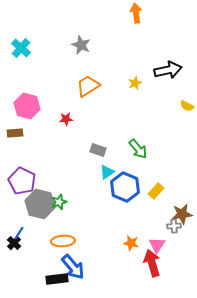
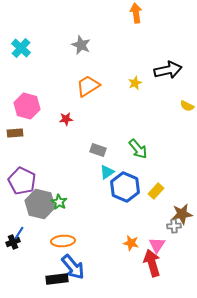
green star: rotated 21 degrees counterclockwise
black cross: moved 1 px left, 1 px up; rotated 24 degrees clockwise
